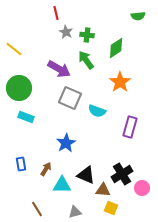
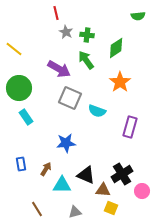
cyan rectangle: rotated 35 degrees clockwise
blue star: rotated 24 degrees clockwise
pink circle: moved 3 px down
